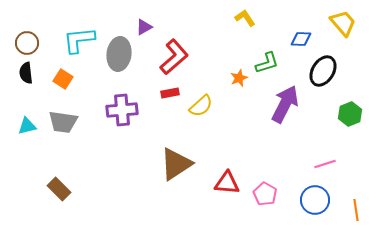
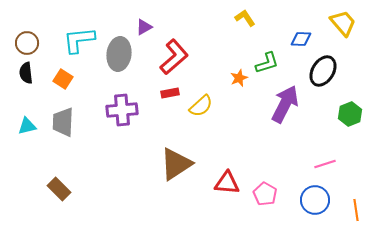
gray trapezoid: rotated 84 degrees clockwise
